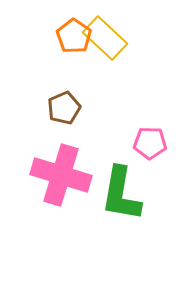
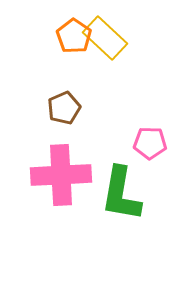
pink cross: rotated 20 degrees counterclockwise
